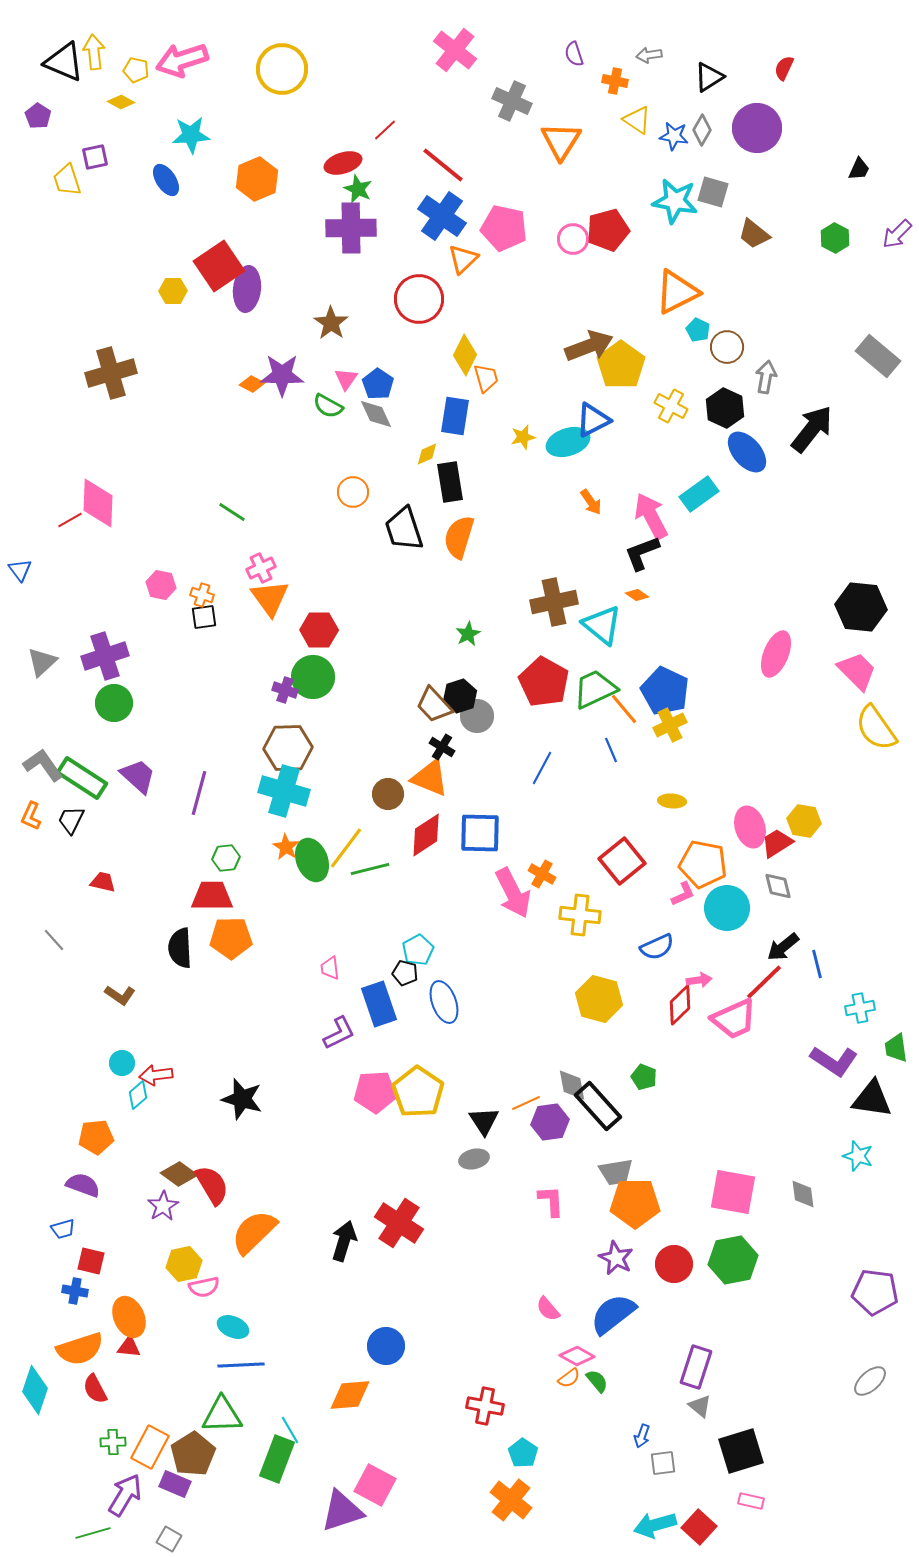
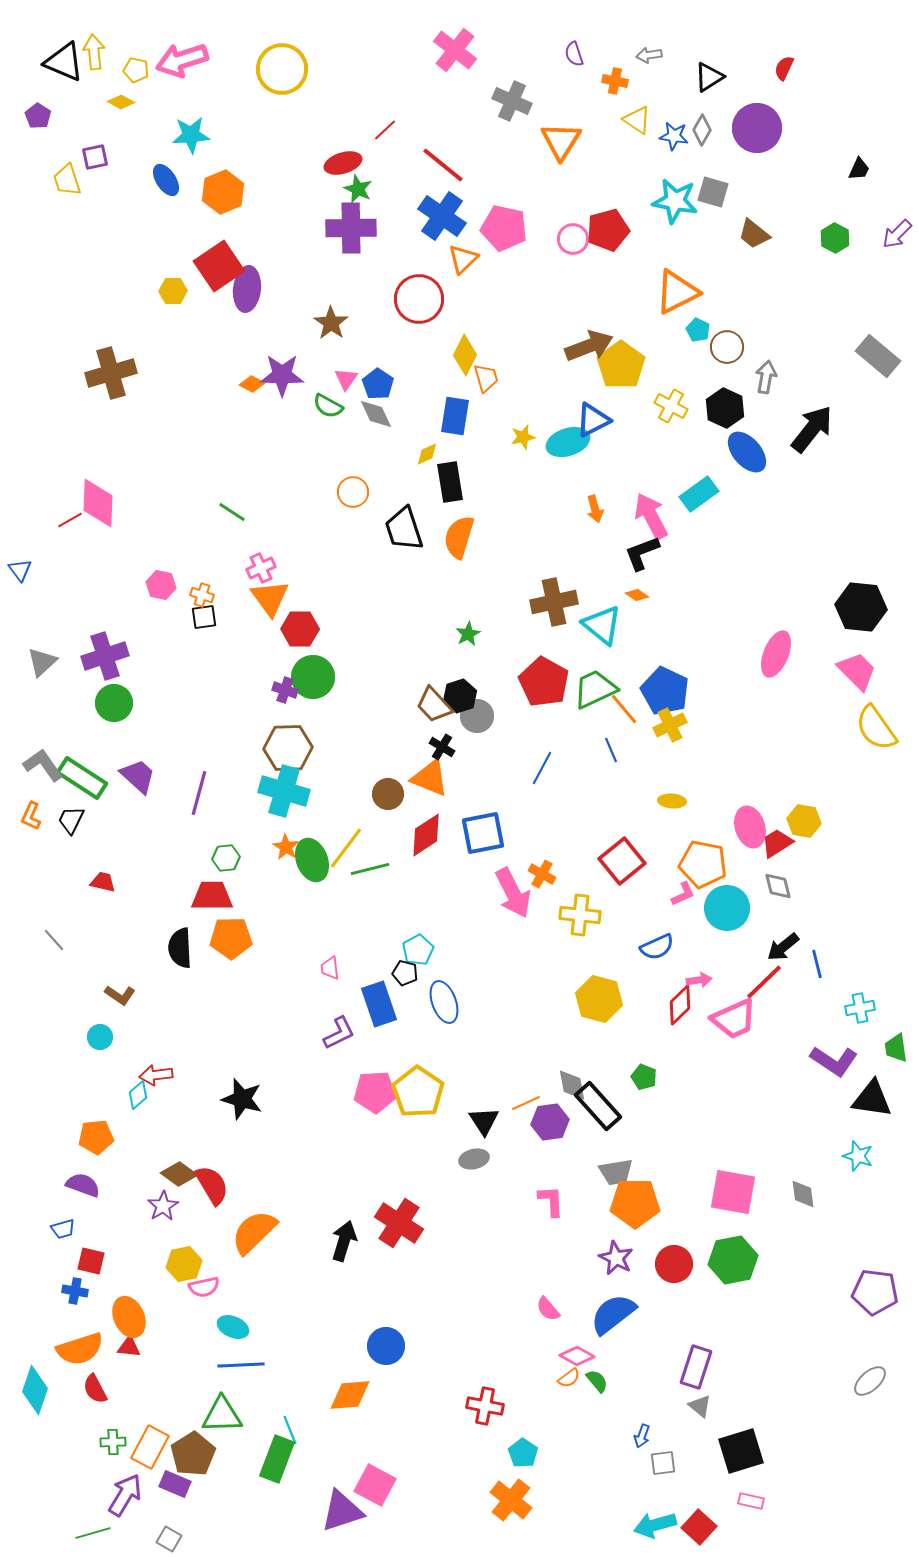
orange hexagon at (257, 179): moved 34 px left, 13 px down
orange arrow at (591, 502): moved 4 px right, 7 px down; rotated 20 degrees clockwise
red hexagon at (319, 630): moved 19 px left, 1 px up
blue square at (480, 833): moved 3 px right; rotated 12 degrees counterclockwise
cyan circle at (122, 1063): moved 22 px left, 26 px up
cyan line at (290, 1430): rotated 8 degrees clockwise
